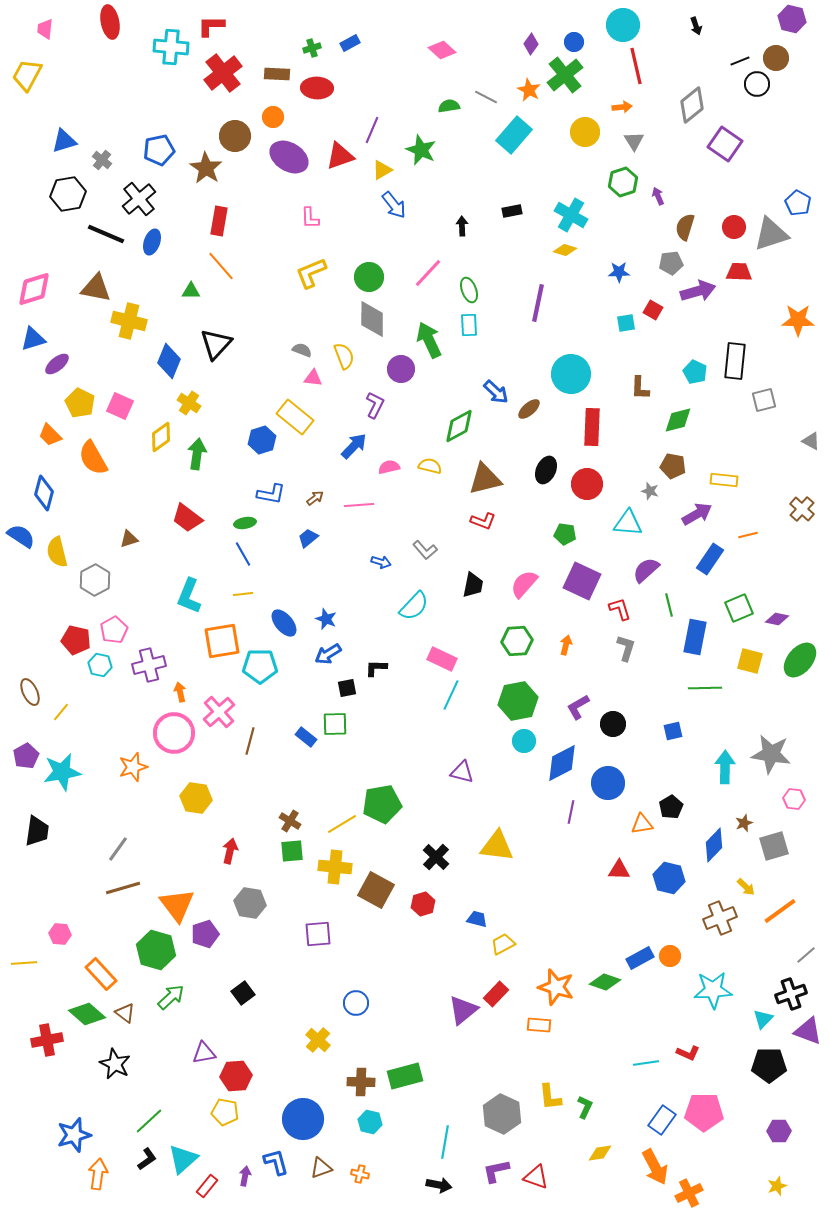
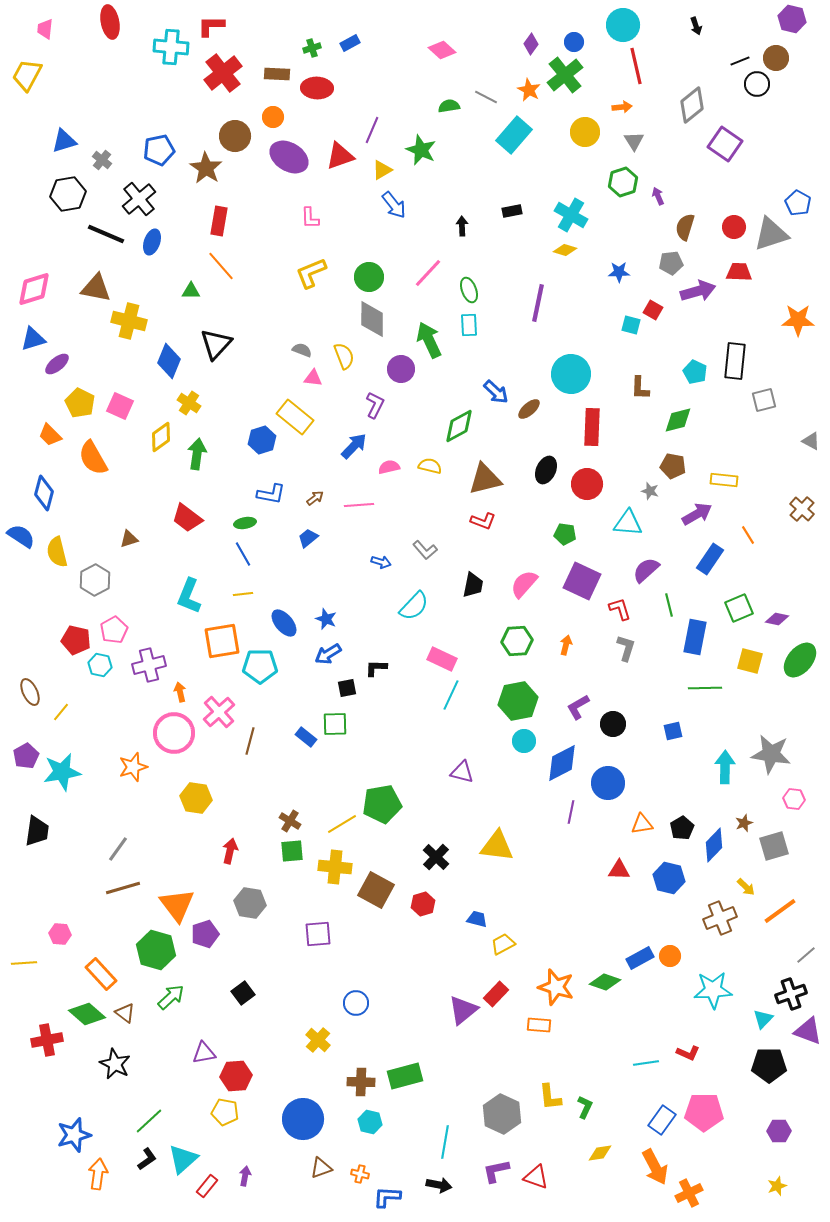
cyan square at (626, 323): moved 5 px right, 2 px down; rotated 24 degrees clockwise
orange line at (748, 535): rotated 72 degrees clockwise
black pentagon at (671, 807): moved 11 px right, 21 px down
blue L-shape at (276, 1162): moved 111 px right, 35 px down; rotated 72 degrees counterclockwise
